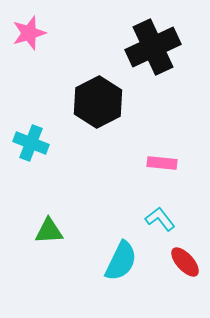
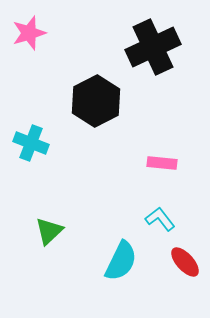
black hexagon: moved 2 px left, 1 px up
green triangle: rotated 40 degrees counterclockwise
